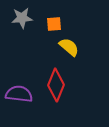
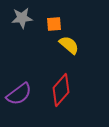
yellow semicircle: moved 2 px up
red diamond: moved 5 px right, 5 px down; rotated 20 degrees clockwise
purple semicircle: rotated 136 degrees clockwise
